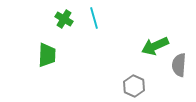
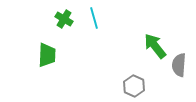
green arrow: rotated 76 degrees clockwise
